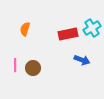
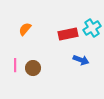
orange semicircle: rotated 24 degrees clockwise
blue arrow: moved 1 px left
